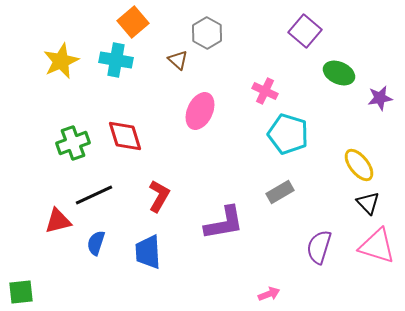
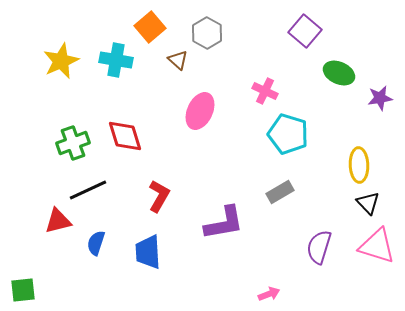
orange square: moved 17 px right, 5 px down
yellow ellipse: rotated 36 degrees clockwise
black line: moved 6 px left, 5 px up
green square: moved 2 px right, 2 px up
